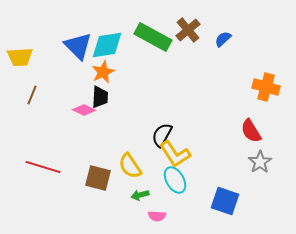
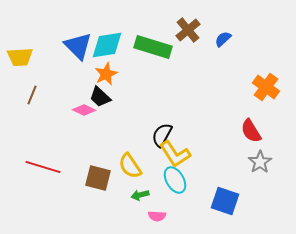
green rectangle: moved 10 px down; rotated 12 degrees counterclockwise
orange star: moved 3 px right, 2 px down
orange cross: rotated 20 degrees clockwise
black trapezoid: rotated 130 degrees clockwise
